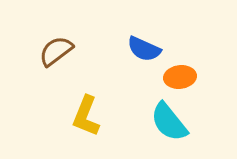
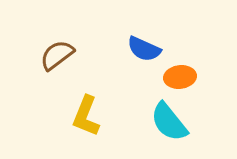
brown semicircle: moved 1 px right, 4 px down
